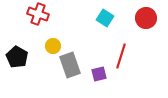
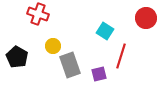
cyan square: moved 13 px down
